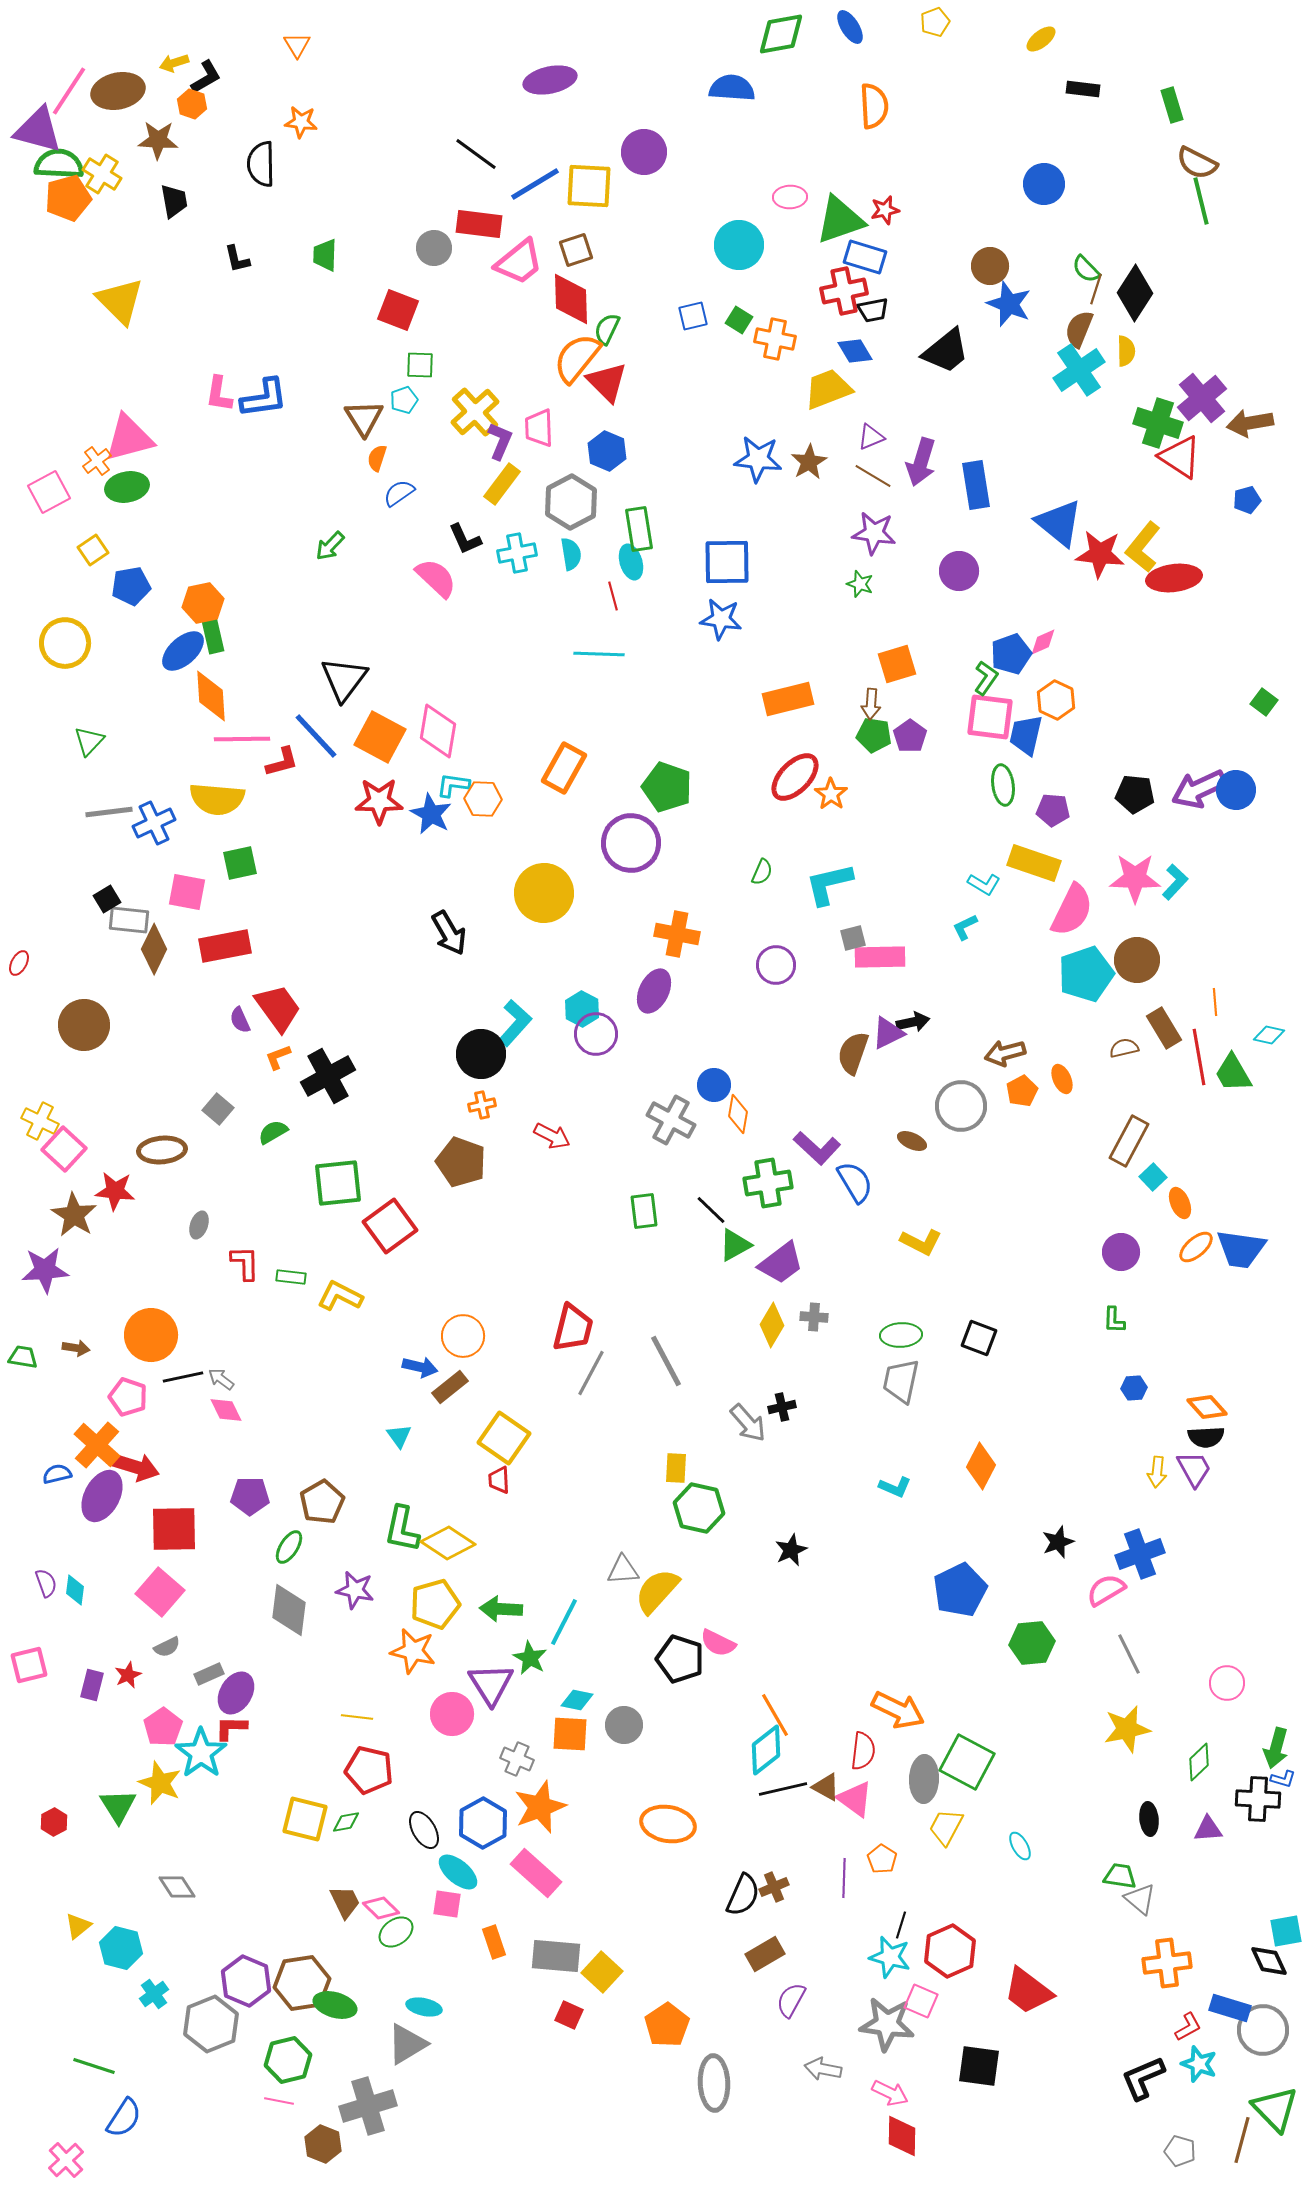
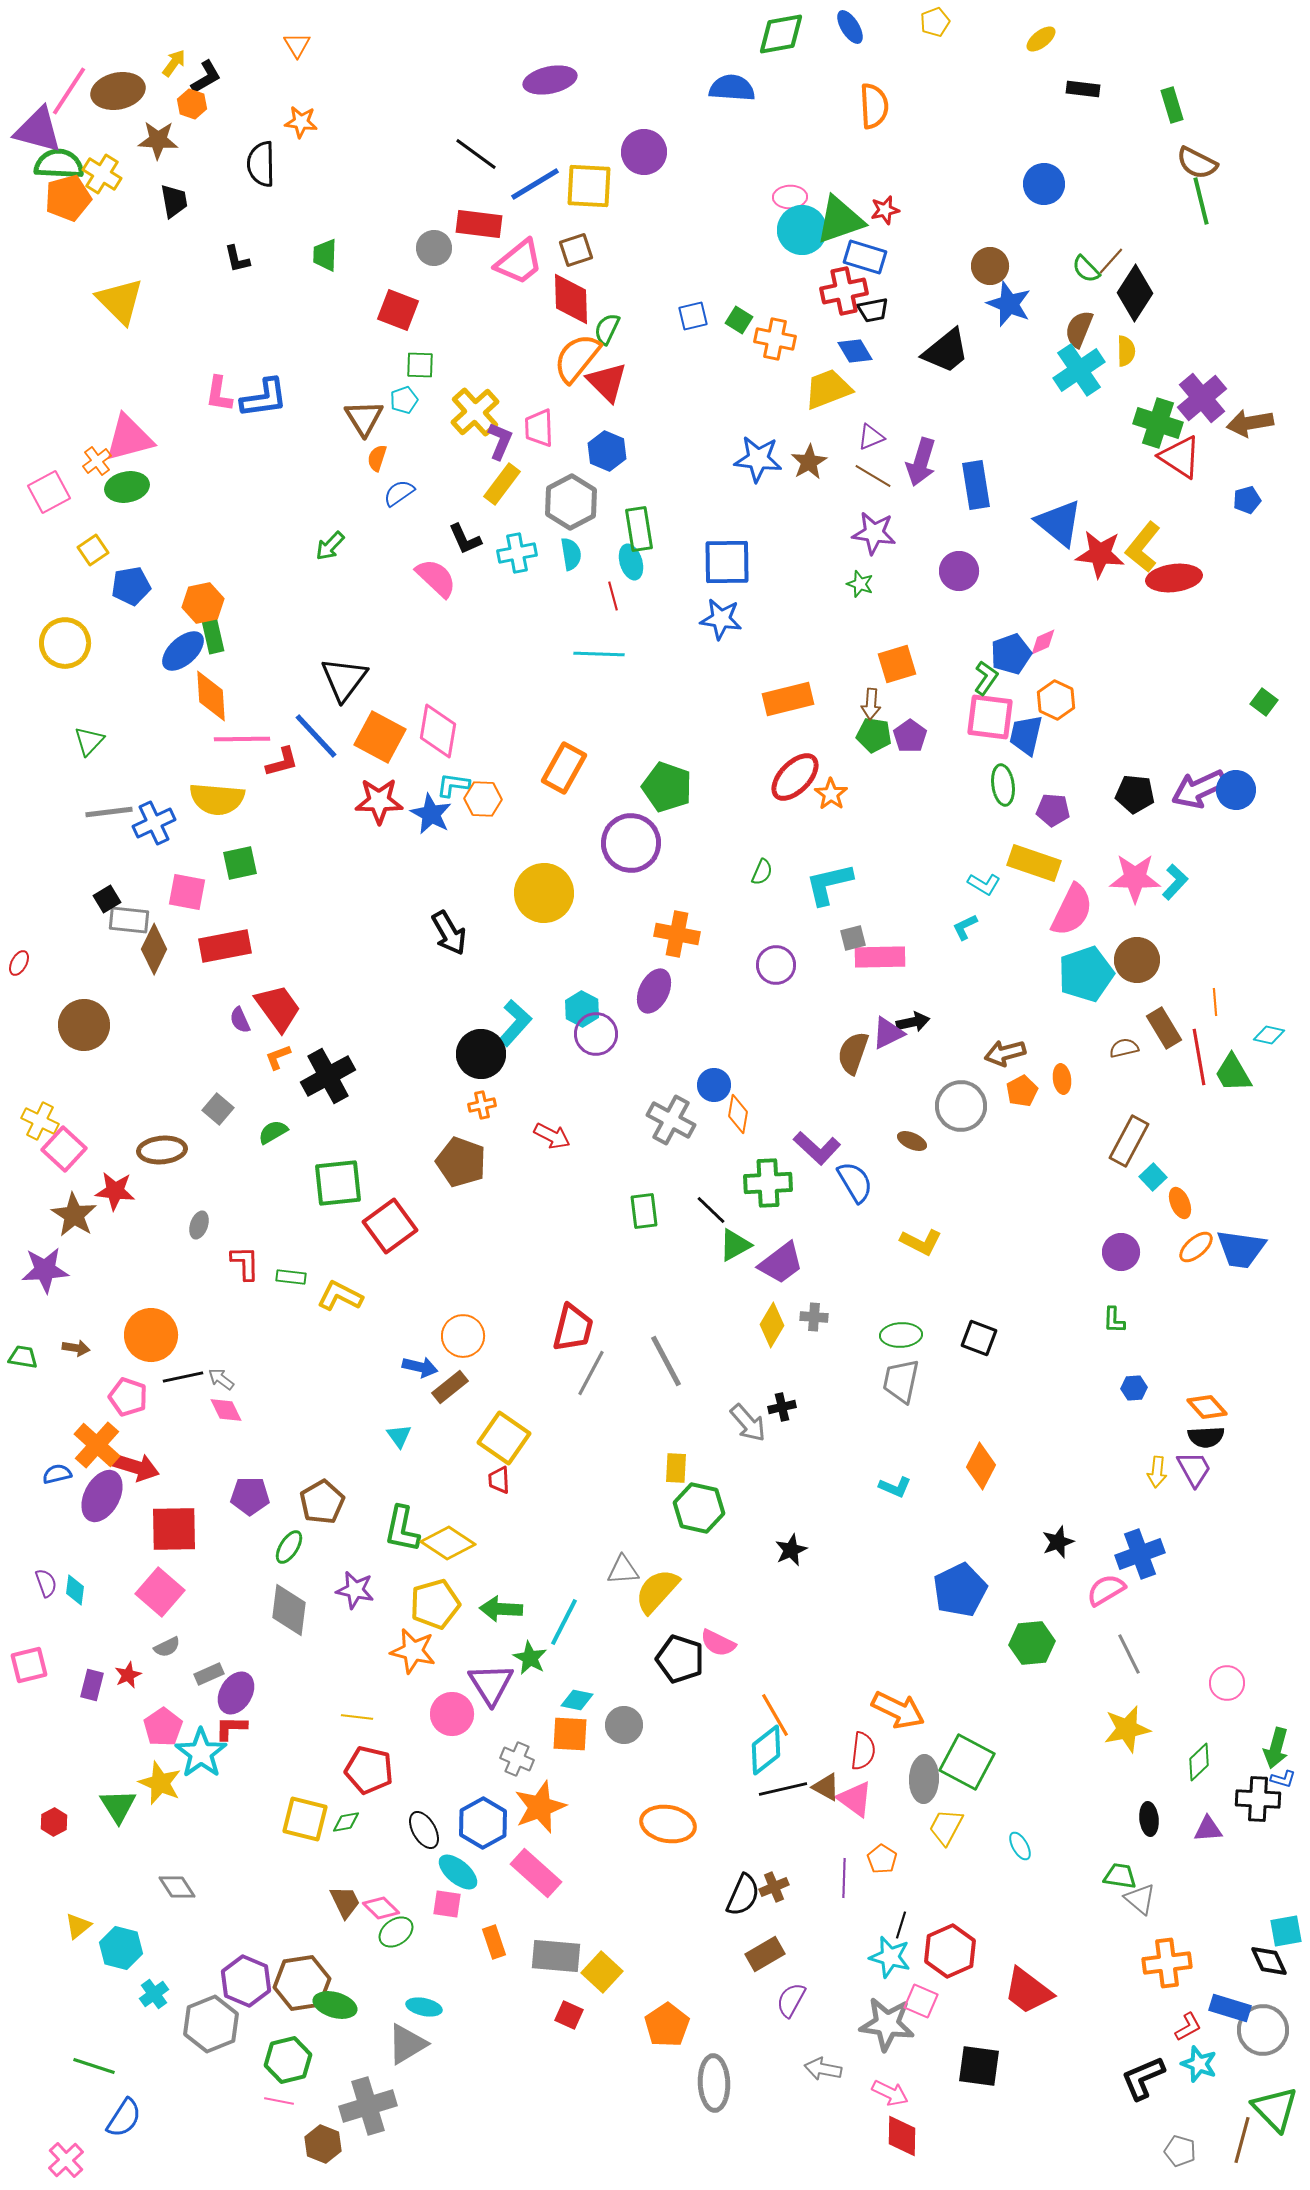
yellow arrow at (174, 63): rotated 144 degrees clockwise
cyan circle at (739, 245): moved 63 px right, 15 px up
brown line at (1096, 289): moved 15 px right, 28 px up; rotated 24 degrees clockwise
orange ellipse at (1062, 1079): rotated 16 degrees clockwise
green cross at (768, 1183): rotated 6 degrees clockwise
